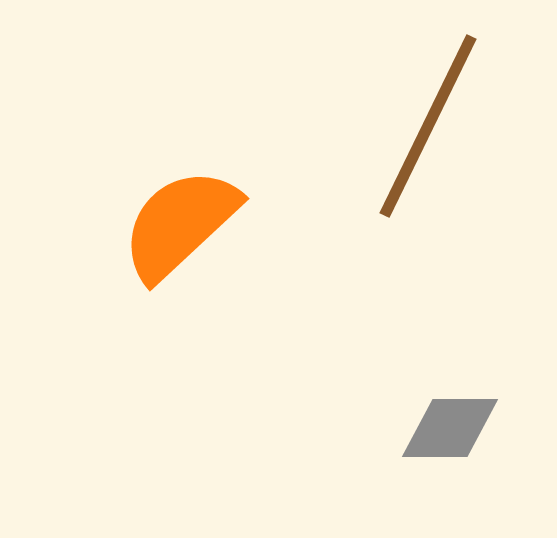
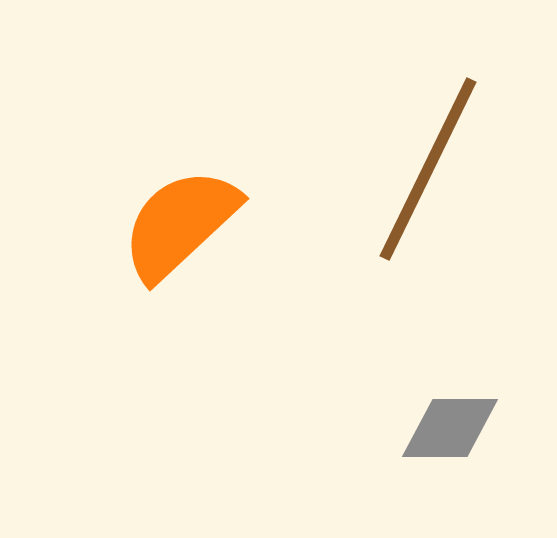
brown line: moved 43 px down
